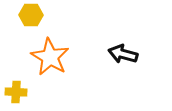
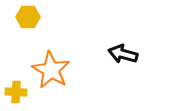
yellow hexagon: moved 3 px left, 2 px down
orange star: moved 1 px right, 13 px down
